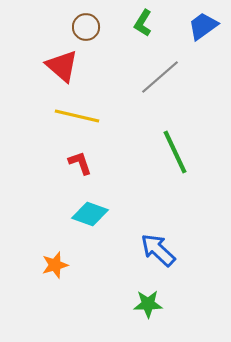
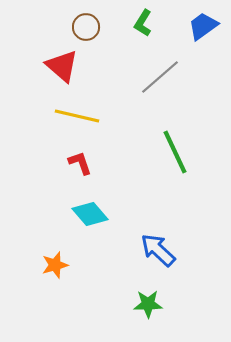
cyan diamond: rotated 30 degrees clockwise
